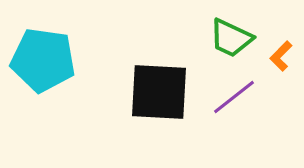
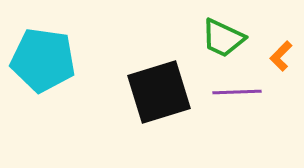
green trapezoid: moved 8 px left
black square: rotated 20 degrees counterclockwise
purple line: moved 3 px right, 5 px up; rotated 36 degrees clockwise
